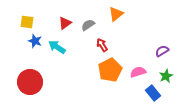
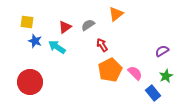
red triangle: moved 4 px down
pink semicircle: moved 3 px left, 1 px down; rotated 63 degrees clockwise
